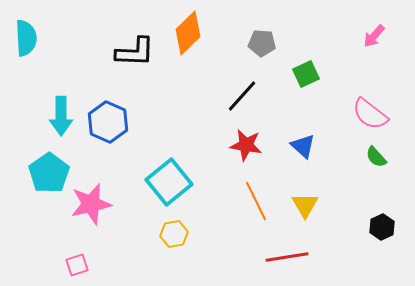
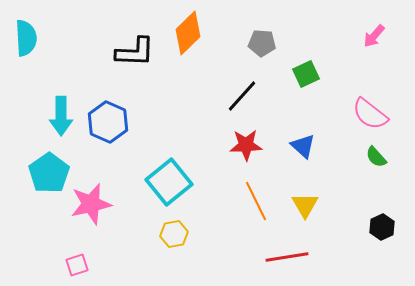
red star: rotated 12 degrees counterclockwise
